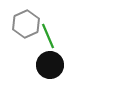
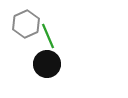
black circle: moved 3 px left, 1 px up
